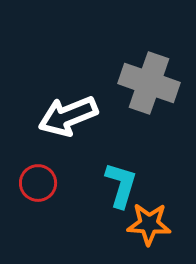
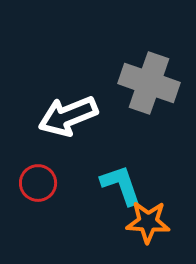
cyan L-shape: rotated 36 degrees counterclockwise
orange star: moved 1 px left, 2 px up
